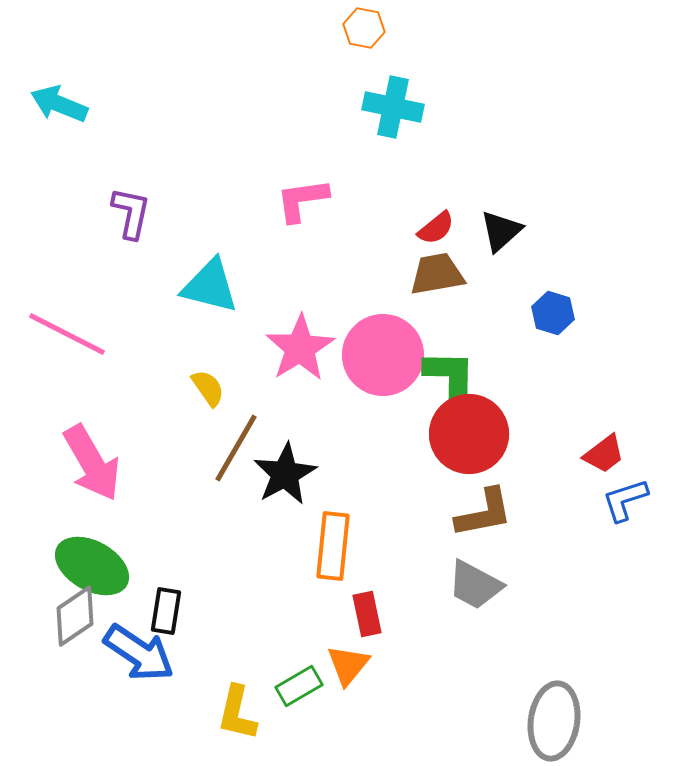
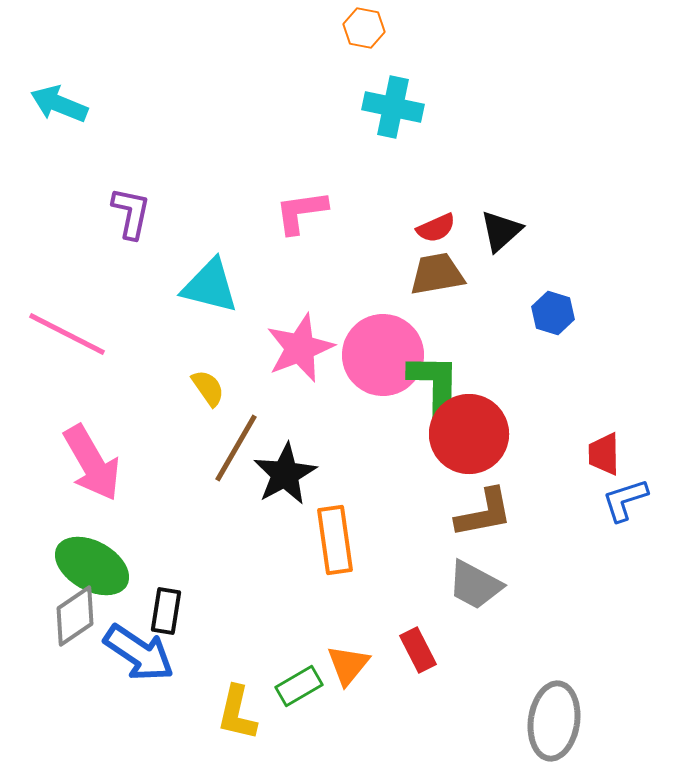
pink L-shape: moved 1 px left, 12 px down
red semicircle: rotated 15 degrees clockwise
pink star: rotated 10 degrees clockwise
green L-shape: moved 16 px left, 4 px down
red trapezoid: rotated 126 degrees clockwise
orange rectangle: moved 2 px right, 6 px up; rotated 14 degrees counterclockwise
red rectangle: moved 51 px right, 36 px down; rotated 15 degrees counterclockwise
